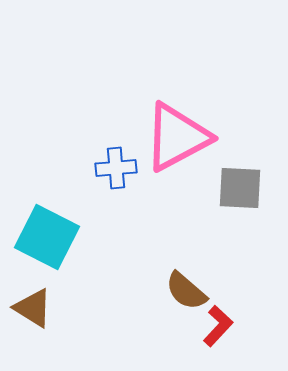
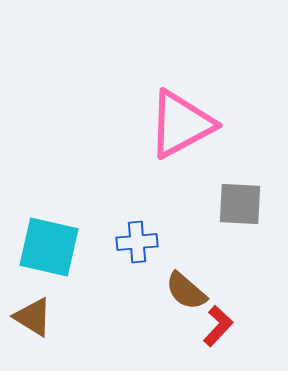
pink triangle: moved 4 px right, 13 px up
blue cross: moved 21 px right, 74 px down
gray square: moved 16 px down
cyan square: moved 2 px right, 10 px down; rotated 14 degrees counterclockwise
brown triangle: moved 9 px down
